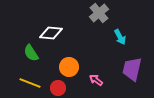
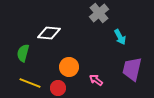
white diamond: moved 2 px left
green semicircle: moved 8 px left; rotated 48 degrees clockwise
